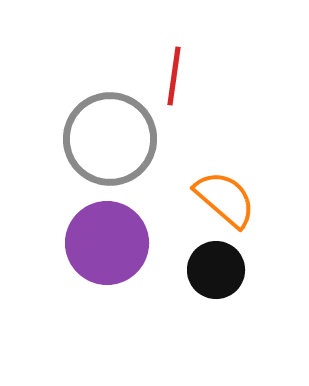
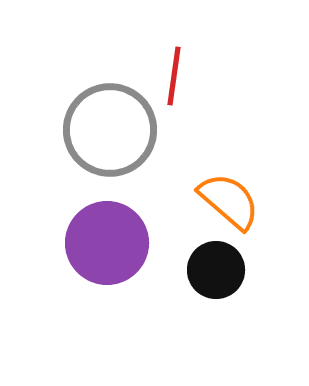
gray circle: moved 9 px up
orange semicircle: moved 4 px right, 2 px down
